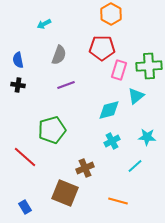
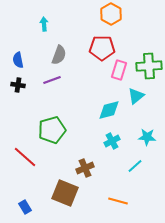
cyan arrow: rotated 112 degrees clockwise
purple line: moved 14 px left, 5 px up
